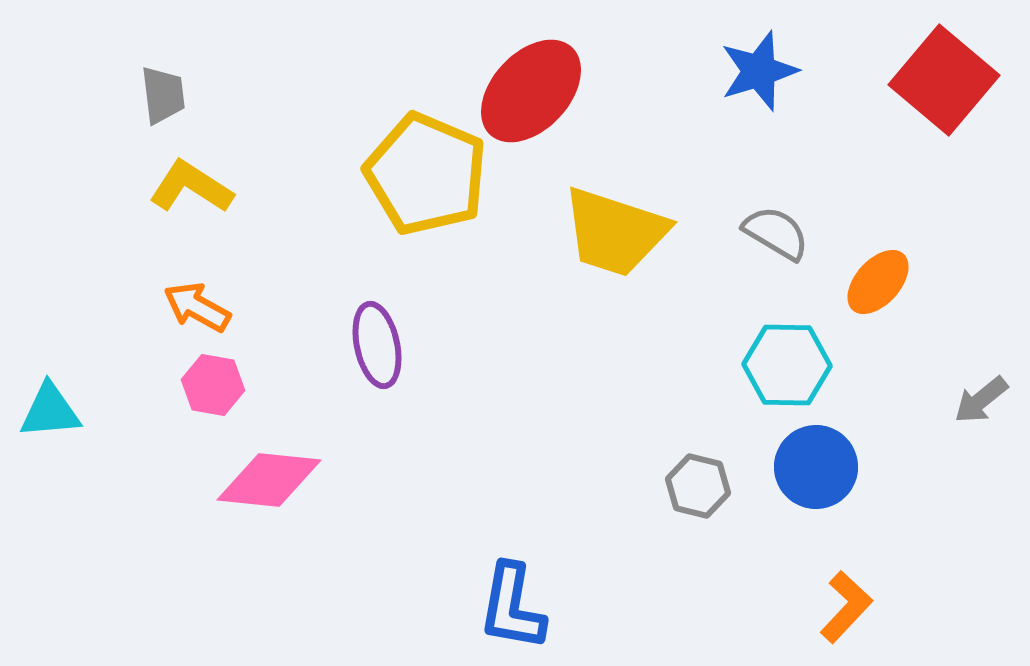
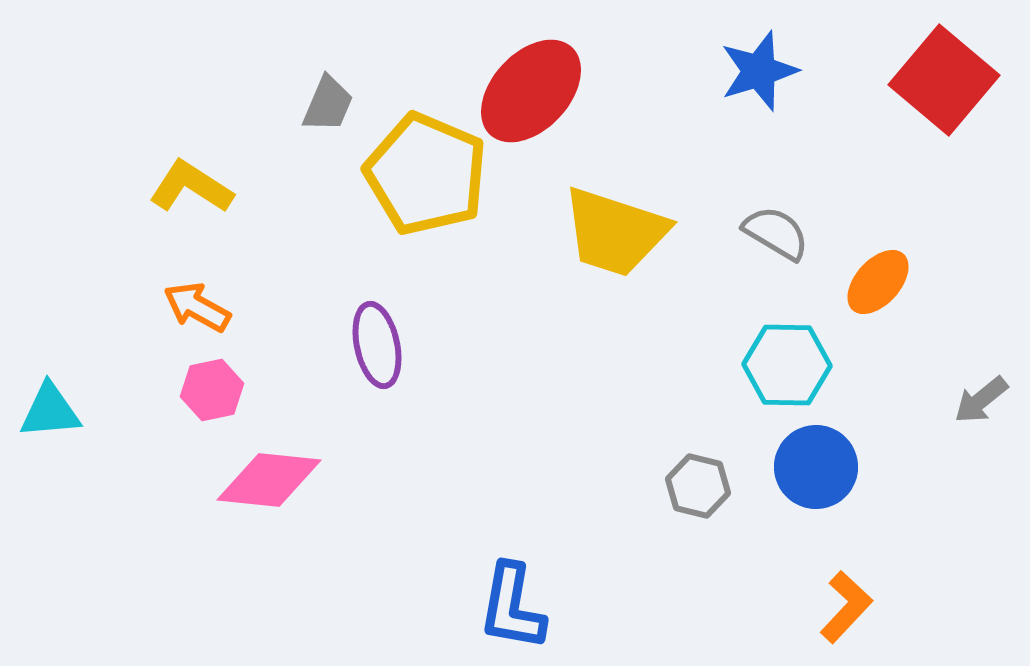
gray trapezoid: moved 165 px right, 9 px down; rotated 30 degrees clockwise
pink hexagon: moved 1 px left, 5 px down; rotated 22 degrees counterclockwise
